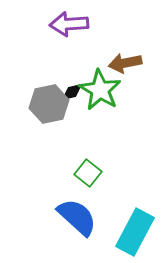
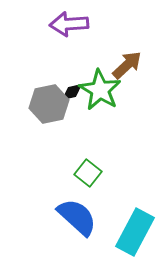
brown arrow: moved 2 px right, 2 px down; rotated 148 degrees clockwise
